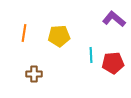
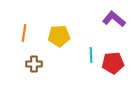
brown cross: moved 10 px up
